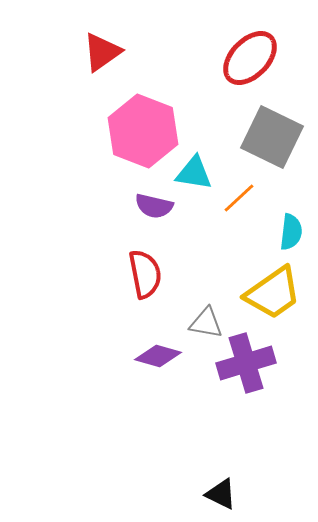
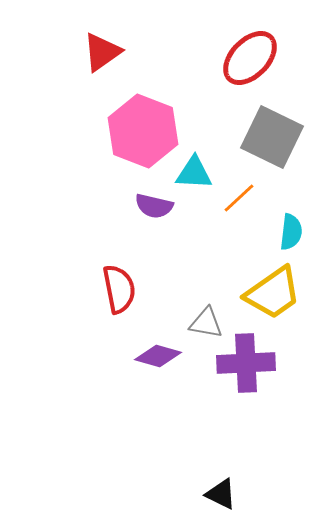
cyan triangle: rotated 6 degrees counterclockwise
red semicircle: moved 26 px left, 15 px down
purple cross: rotated 14 degrees clockwise
